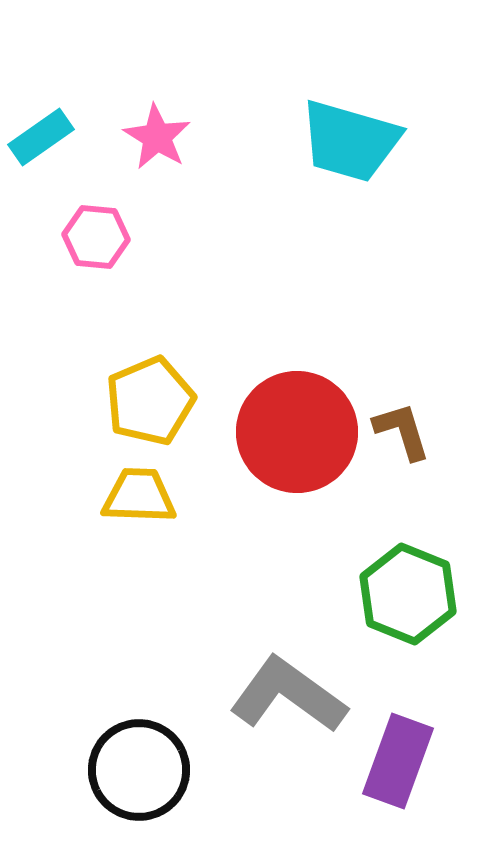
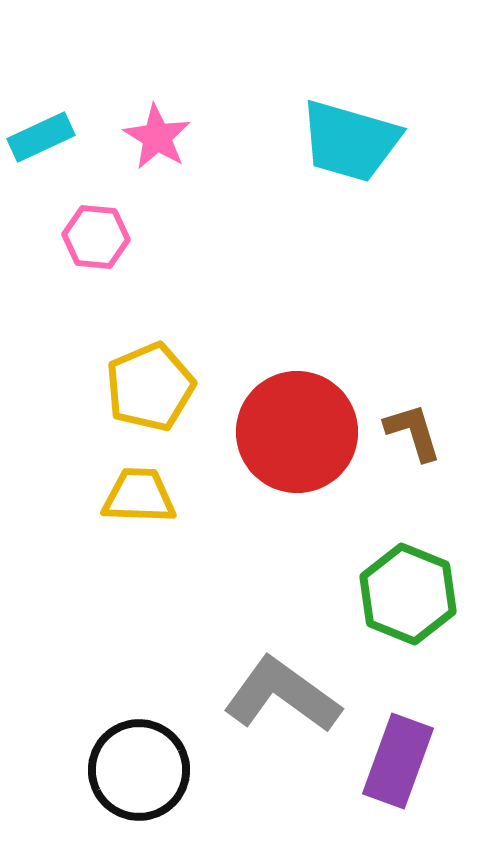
cyan rectangle: rotated 10 degrees clockwise
yellow pentagon: moved 14 px up
brown L-shape: moved 11 px right, 1 px down
gray L-shape: moved 6 px left
